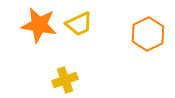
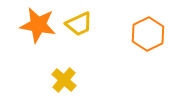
orange star: moved 1 px left
yellow cross: moved 1 px left; rotated 30 degrees counterclockwise
